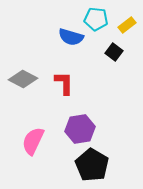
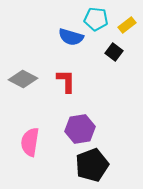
red L-shape: moved 2 px right, 2 px up
pink semicircle: moved 3 px left, 1 px down; rotated 16 degrees counterclockwise
black pentagon: rotated 20 degrees clockwise
